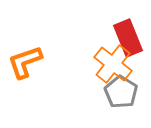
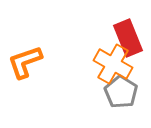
orange cross: rotated 9 degrees counterclockwise
